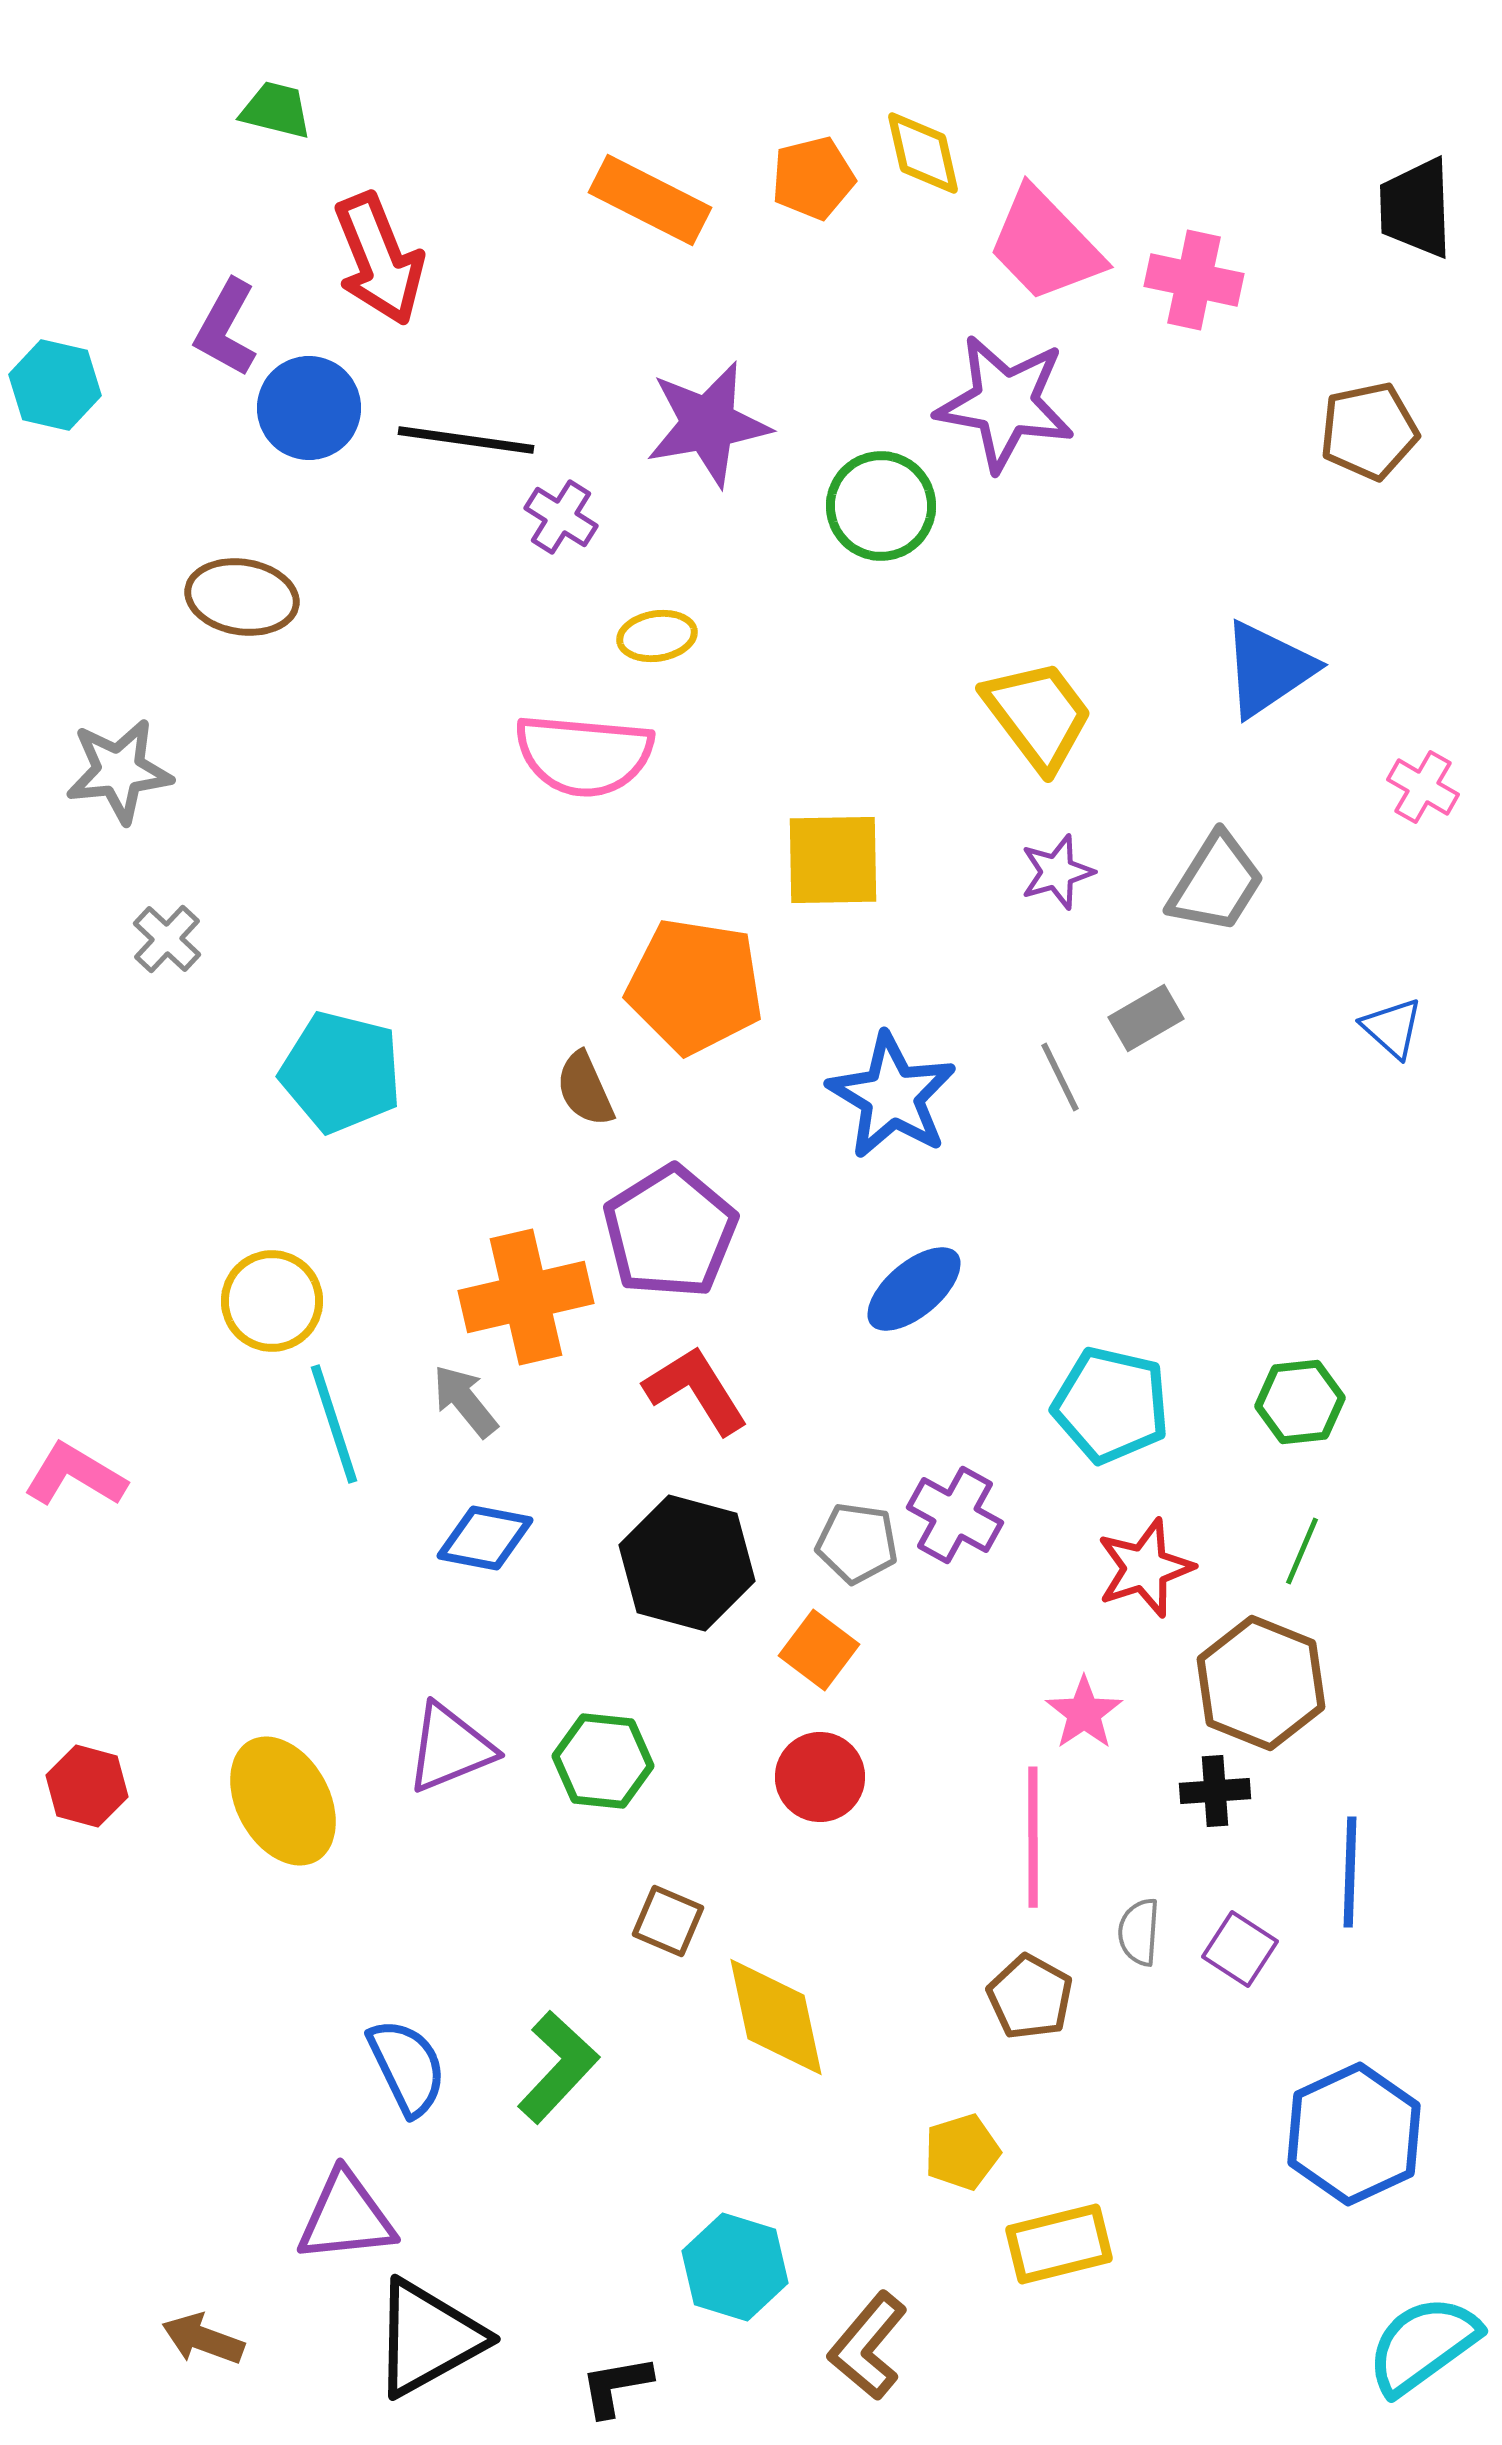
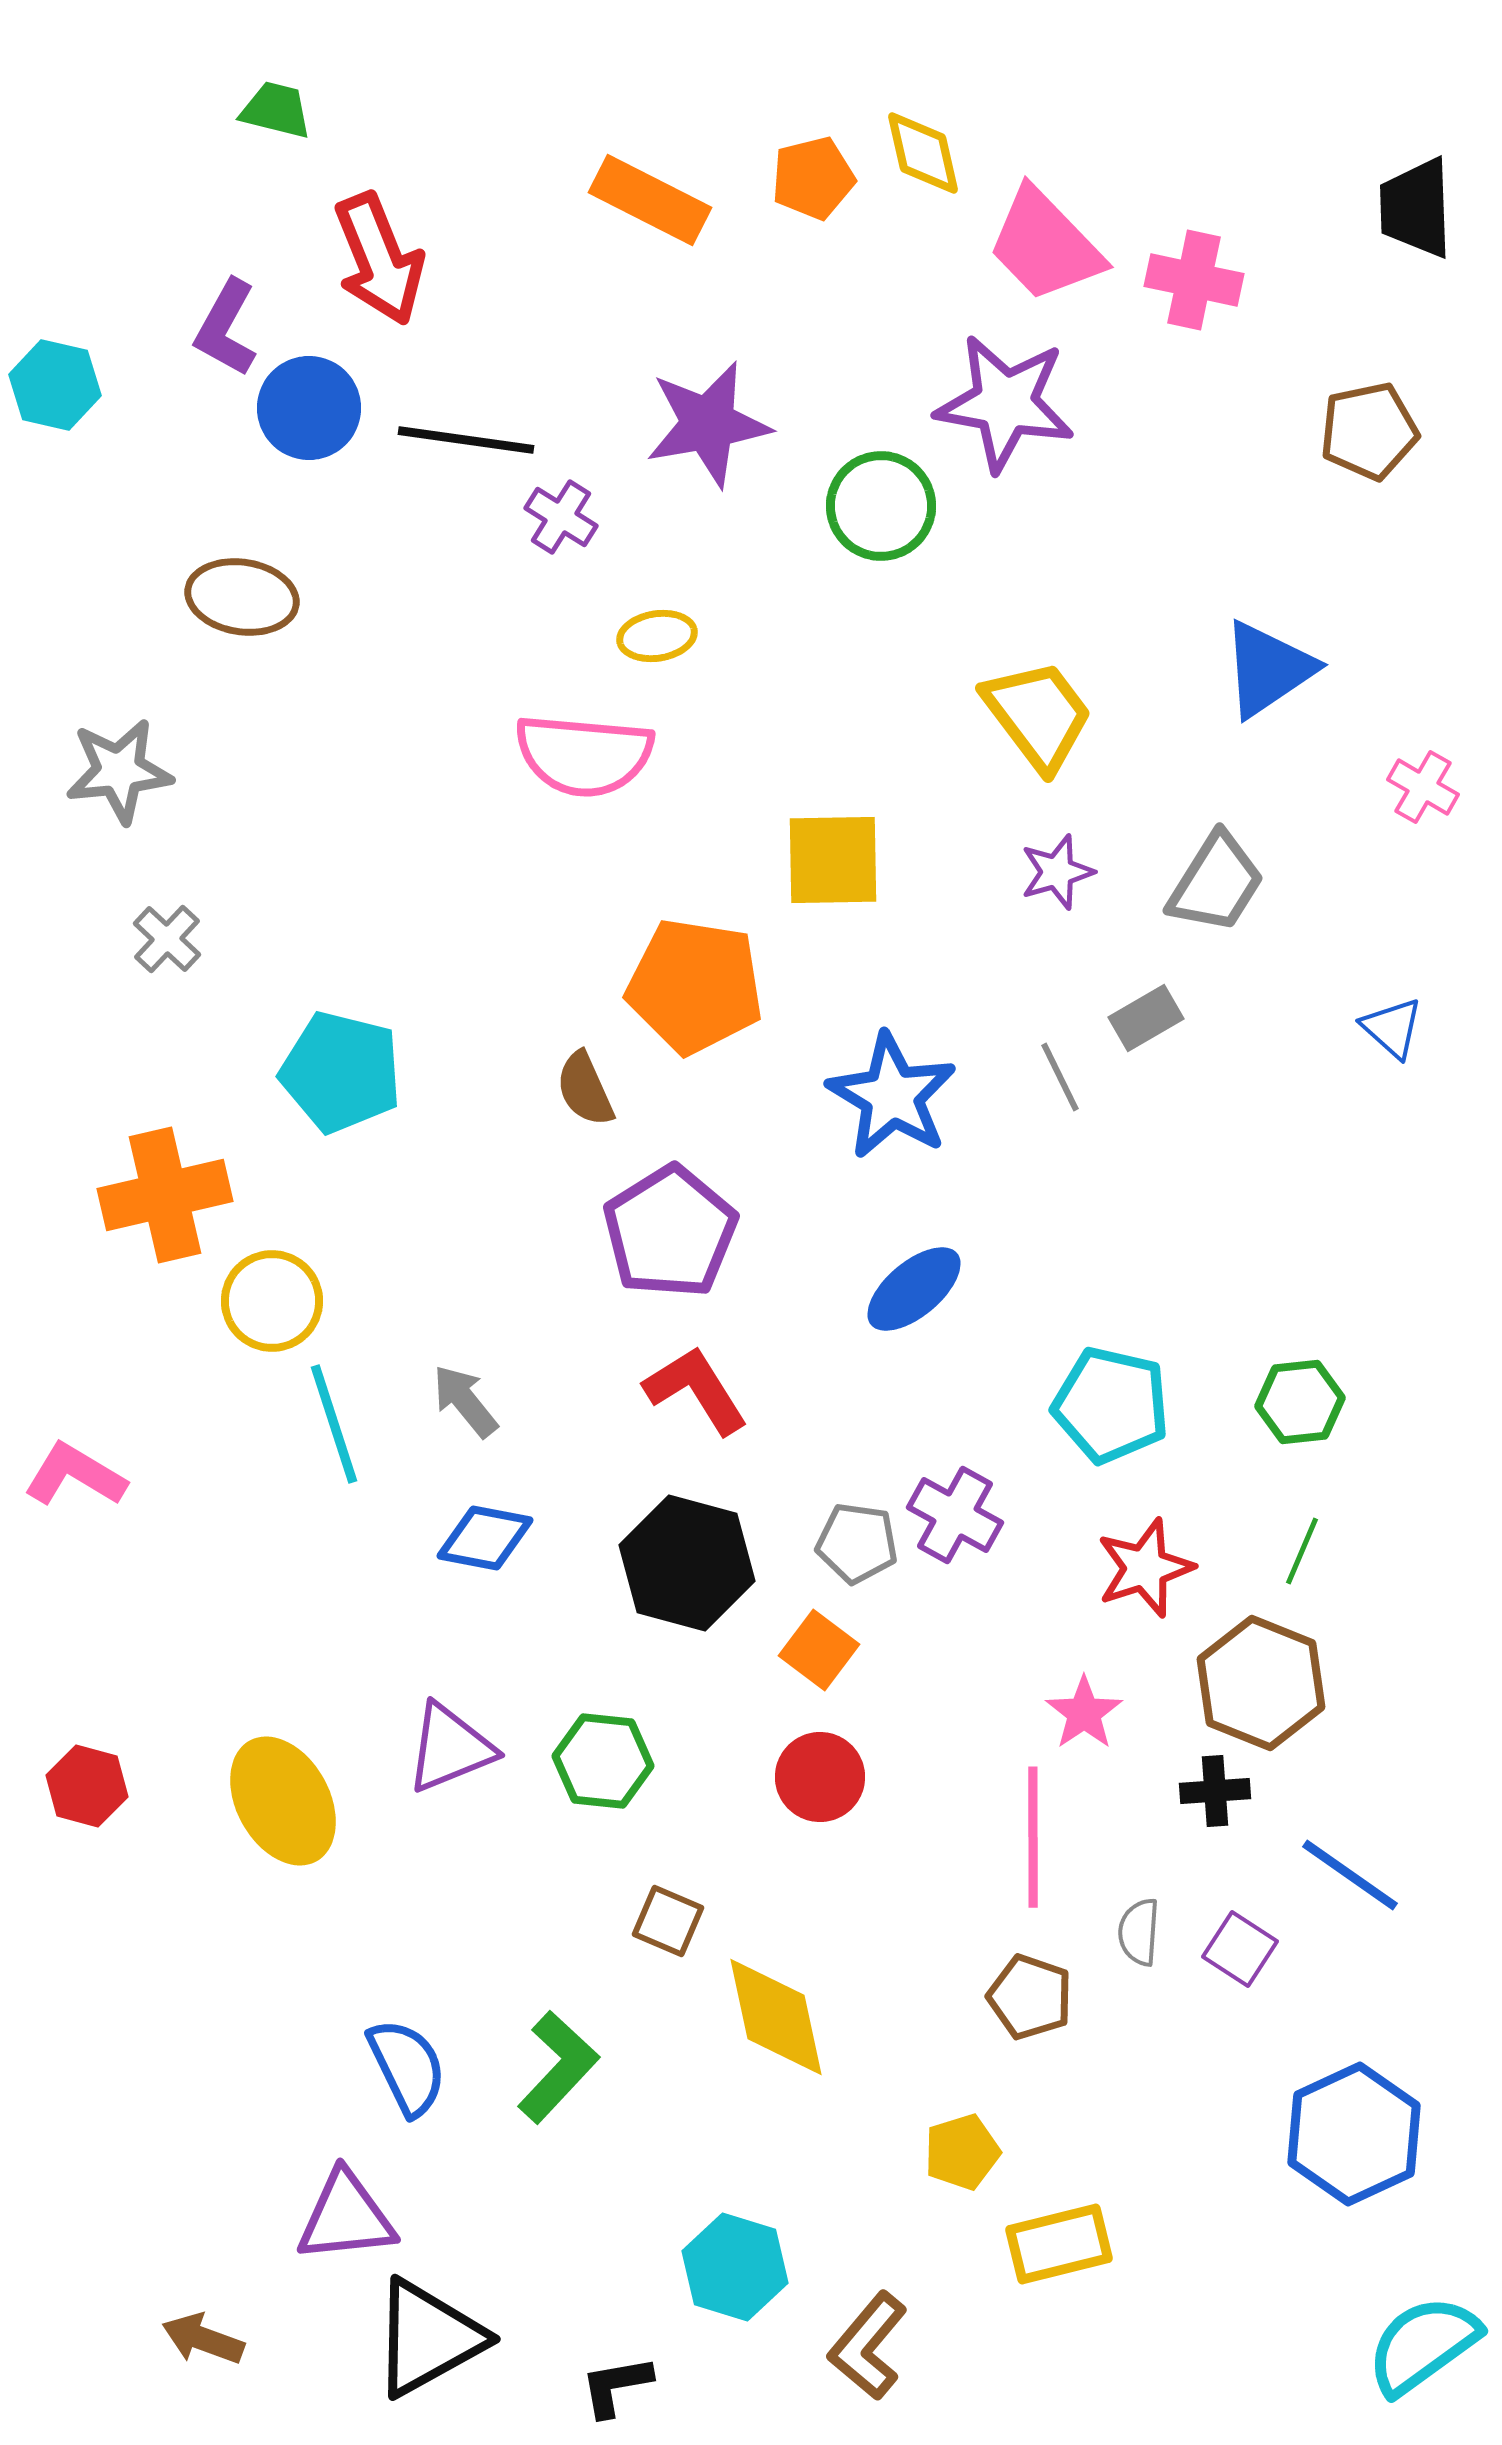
orange cross at (526, 1297): moved 361 px left, 102 px up
blue line at (1350, 1872): moved 3 px down; rotated 57 degrees counterclockwise
brown pentagon at (1030, 1997): rotated 10 degrees counterclockwise
